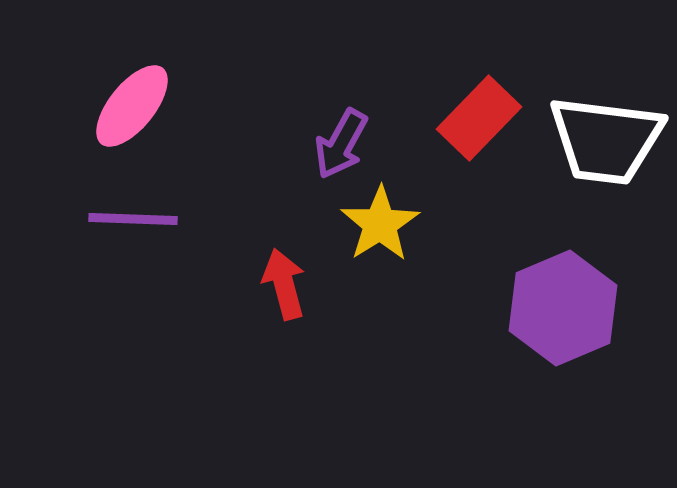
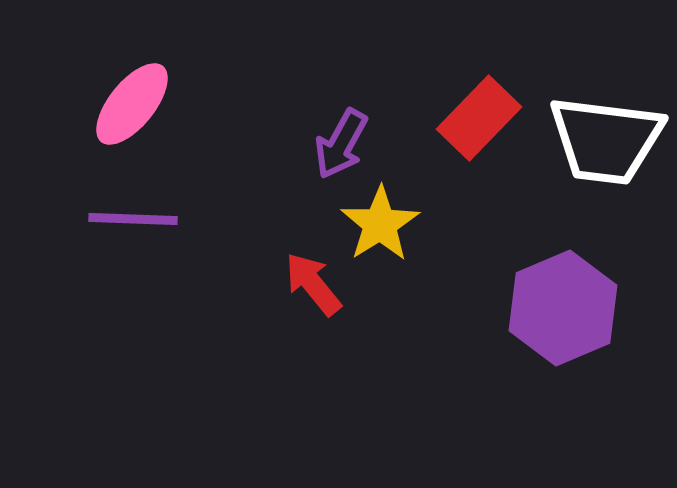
pink ellipse: moved 2 px up
red arrow: moved 29 px right; rotated 24 degrees counterclockwise
